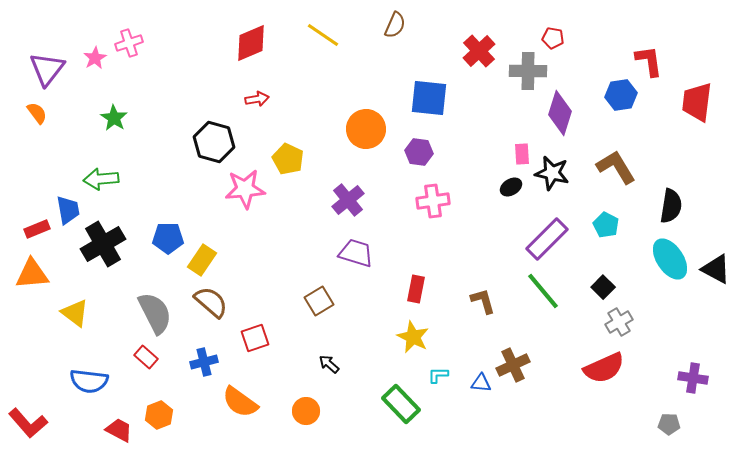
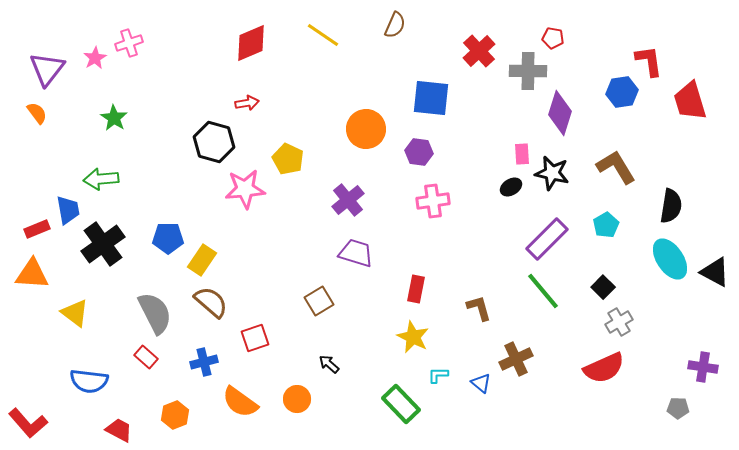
blue hexagon at (621, 95): moved 1 px right, 3 px up
blue square at (429, 98): moved 2 px right
red arrow at (257, 99): moved 10 px left, 4 px down
red trapezoid at (697, 102): moved 7 px left, 1 px up; rotated 24 degrees counterclockwise
cyan pentagon at (606, 225): rotated 15 degrees clockwise
black cross at (103, 244): rotated 6 degrees counterclockwise
black triangle at (716, 269): moved 1 px left, 3 px down
orange triangle at (32, 274): rotated 9 degrees clockwise
brown L-shape at (483, 301): moved 4 px left, 7 px down
brown cross at (513, 365): moved 3 px right, 6 px up
purple cross at (693, 378): moved 10 px right, 11 px up
blue triangle at (481, 383): rotated 35 degrees clockwise
orange circle at (306, 411): moved 9 px left, 12 px up
orange hexagon at (159, 415): moved 16 px right
gray pentagon at (669, 424): moved 9 px right, 16 px up
